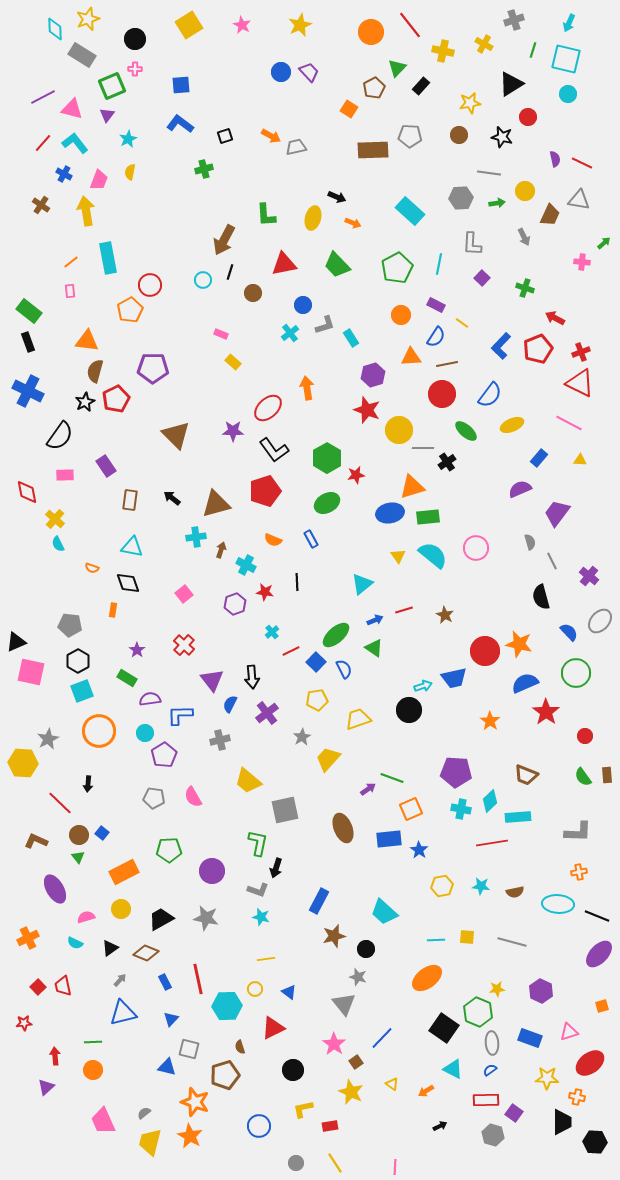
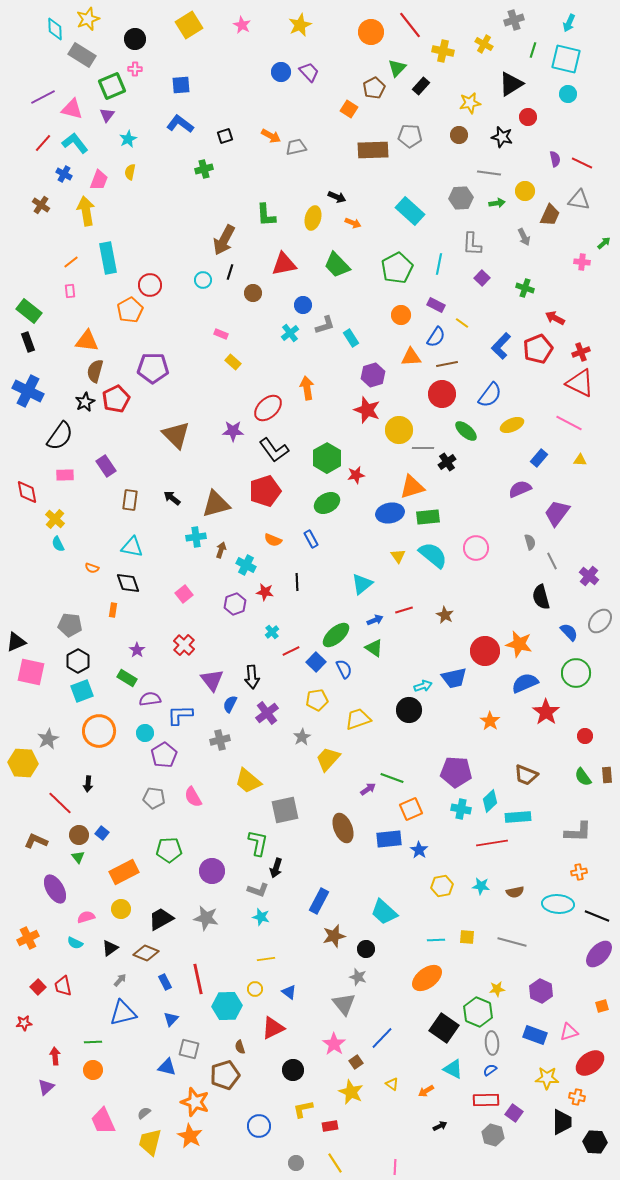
blue rectangle at (530, 1038): moved 5 px right, 3 px up
